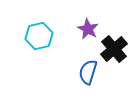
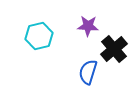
purple star: moved 3 px up; rotated 25 degrees counterclockwise
